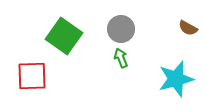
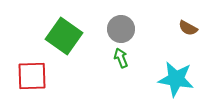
cyan star: rotated 24 degrees clockwise
